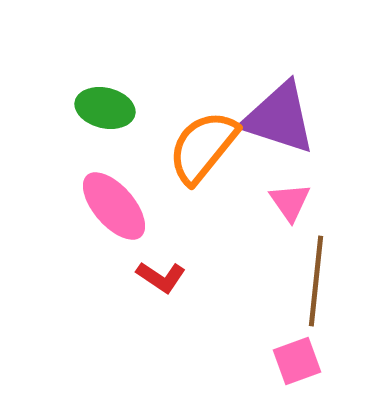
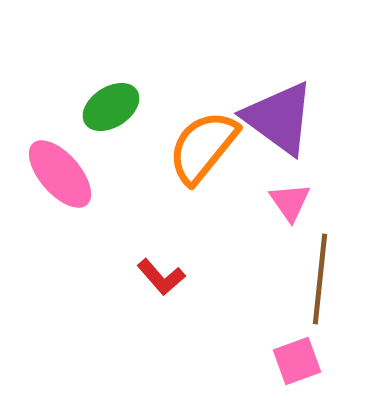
green ellipse: moved 6 px right, 1 px up; rotated 46 degrees counterclockwise
purple triangle: rotated 18 degrees clockwise
pink ellipse: moved 54 px left, 32 px up
red L-shape: rotated 15 degrees clockwise
brown line: moved 4 px right, 2 px up
